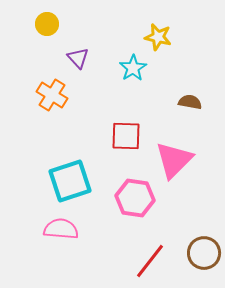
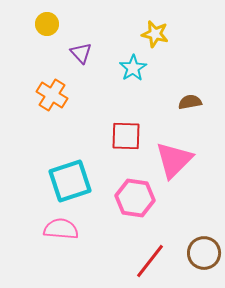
yellow star: moved 3 px left, 3 px up
purple triangle: moved 3 px right, 5 px up
brown semicircle: rotated 20 degrees counterclockwise
